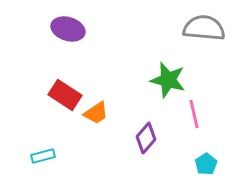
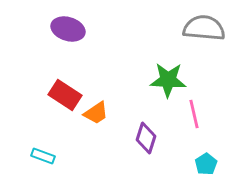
green star: rotated 12 degrees counterclockwise
purple diamond: rotated 24 degrees counterclockwise
cyan rectangle: rotated 35 degrees clockwise
